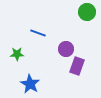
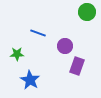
purple circle: moved 1 px left, 3 px up
blue star: moved 4 px up
